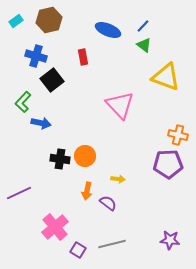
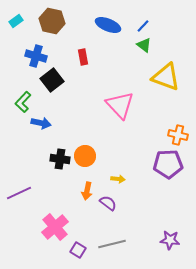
brown hexagon: moved 3 px right, 1 px down; rotated 25 degrees clockwise
blue ellipse: moved 5 px up
